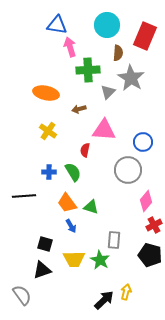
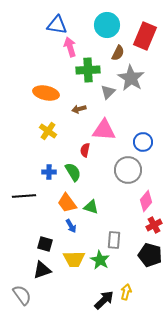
brown semicircle: rotated 21 degrees clockwise
